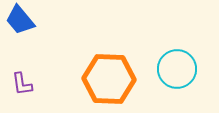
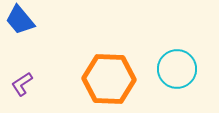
purple L-shape: rotated 65 degrees clockwise
